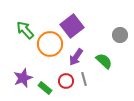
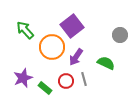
orange circle: moved 2 px right, 3 px down
green semicircle: moved 2 px right, 2 px down; rotated 18 degrees counterclockwise
